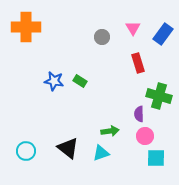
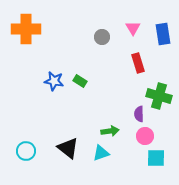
orange cross: moved 2 px down
blue rectangle: rotated 45 degrees counterclockwise
